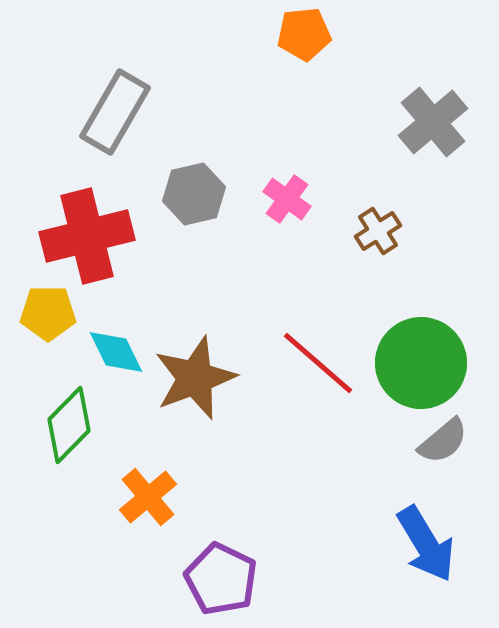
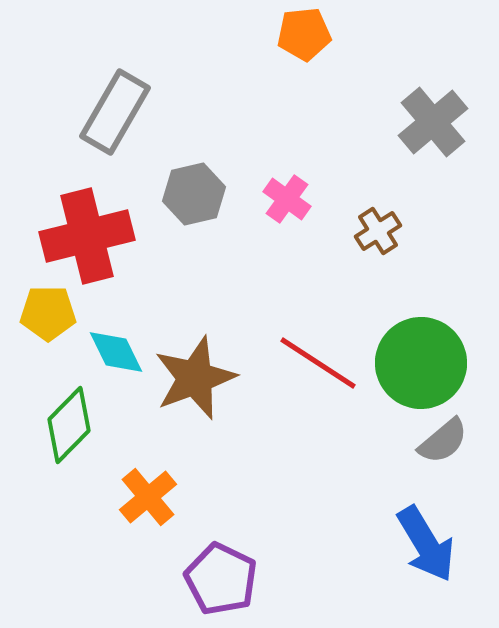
red line: rotated 8 degrees counterclockwise
